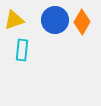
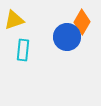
blue circle: moved 12 px right, 17 px down
cyan rectangle: moved 1 px right
